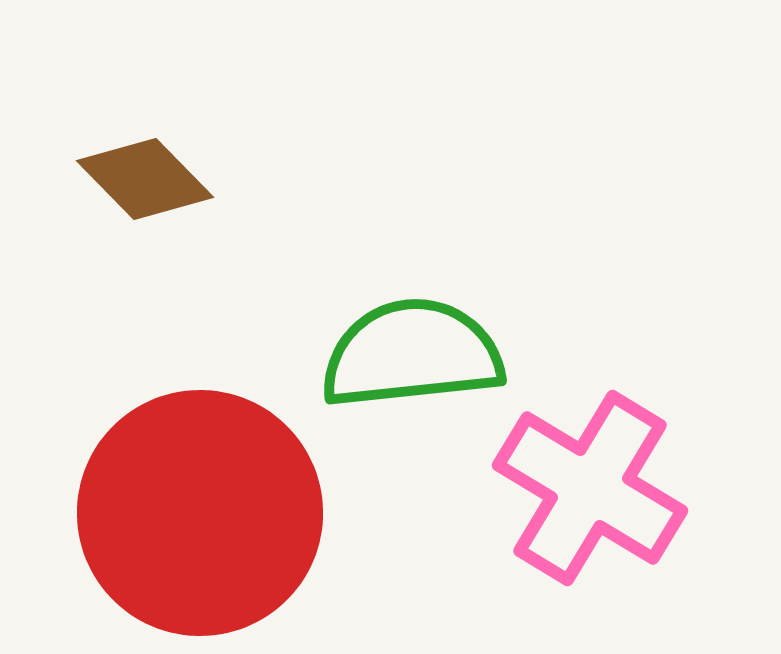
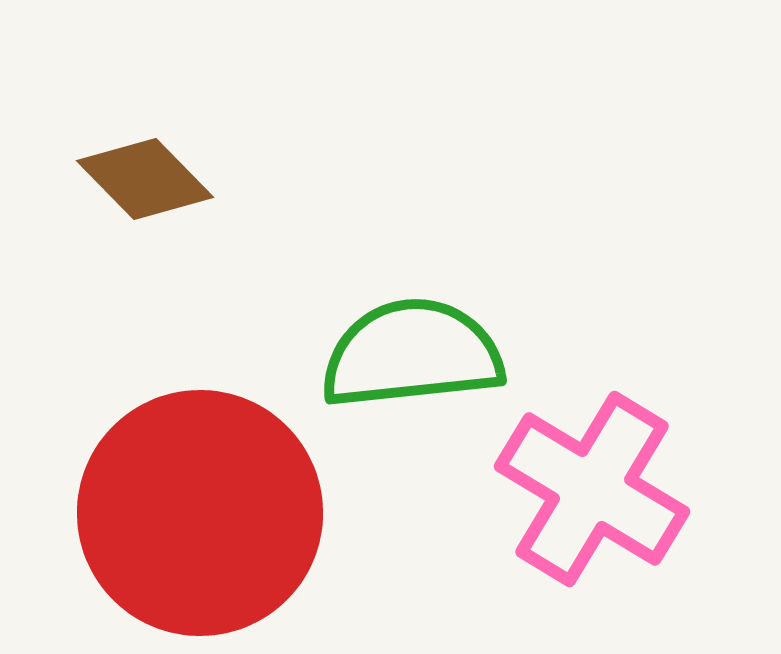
pink cross: moved 2 px right, 1 px down
